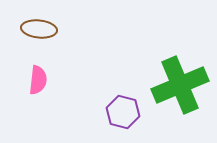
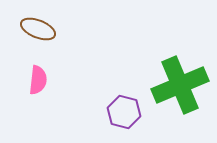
brown ellipse: moved 1 px left; rotated 16 degrees clockwise
purple hexagon: moved 1 px right
